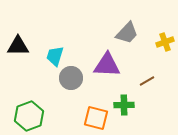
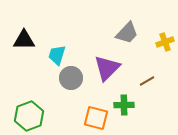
black triangle: moved 6 px right, 6 px up
cyan trapezoid: moved 2 px right, 1 px up
purple triangle: moved 3 px down; rotated 48 degrees counterclockwise
